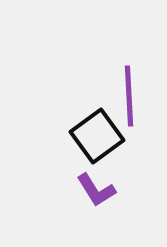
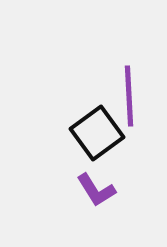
black square: moved 3 px up
